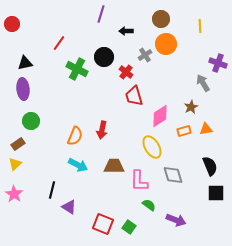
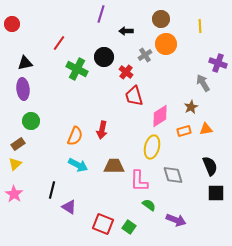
yellow ellipse: rotated 45 degrees clockwise
